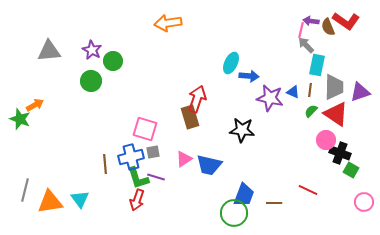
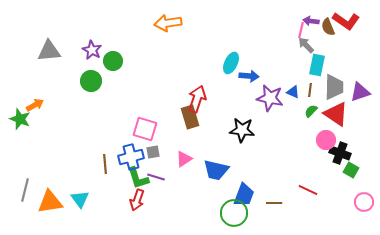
blue trapezoid at (209, 165): moved 7 px right, 5 px down
